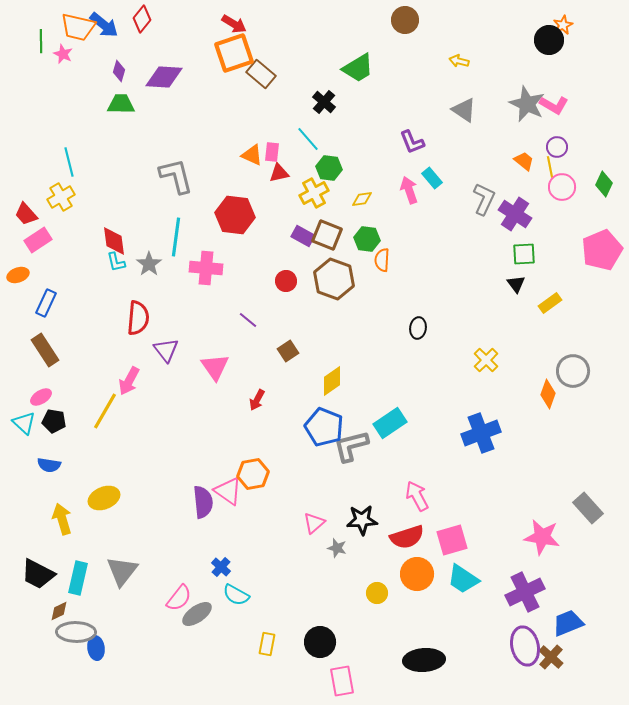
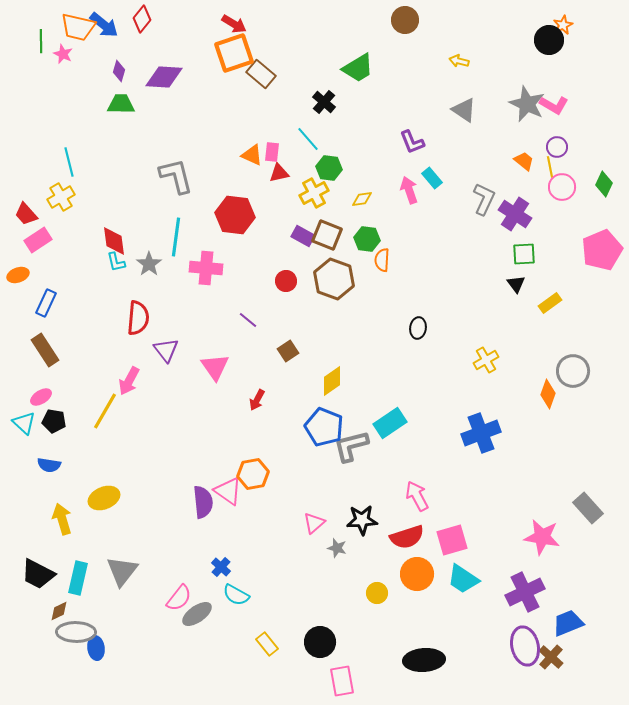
yellow cross at (486, 360): rotated 15 degrees clockwise
yellow rectangle at (267, 644): rotated 50 degrees counterclockwise
